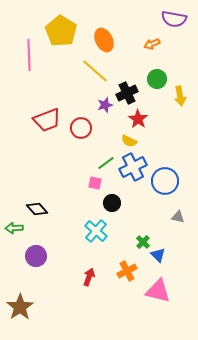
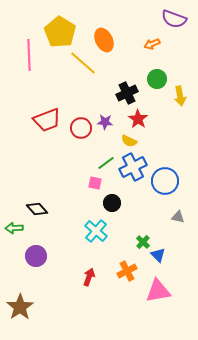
purple semicircle: rotated 10 degrees clockwise
yellow pentagon: moved 1 px left, 1 px down
yellow line: moved 12 px left, 8 px up
purple star: moved 17 px down; rotated 21 degrees clockwise
pink triangle: rotated 24 degrees counterclockwise
